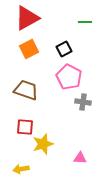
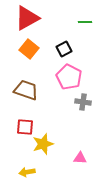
orange square: rotated 24 degrees counterclockwise
yellow arrow: moved 6 px right, 3 px down
